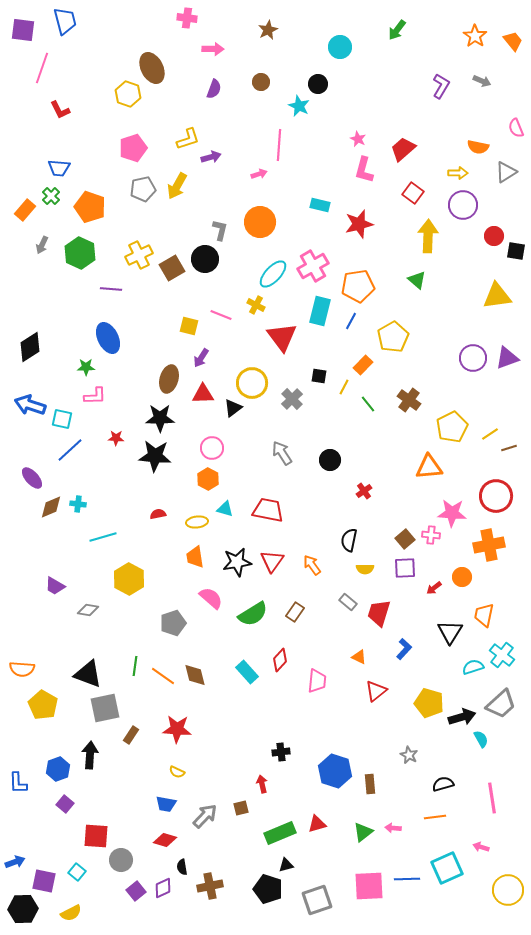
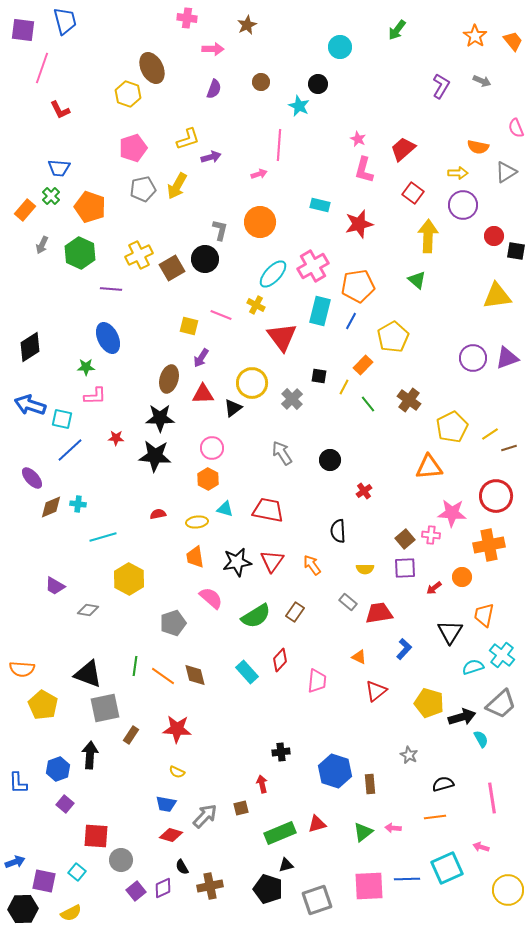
brown star at (268, 30): moved 21 px left, 5 px up
black semicircle at (349, 540): moved 11 px left, 9 px up; rotated 15 degrees counterclockwise
red trapezoid at (379, 613): rotated 64 degrees clockwise
green semicircle at (253, 614): moved 3 px right, 2 px down
red diamond at (165, 840): moved 6 px right, 5 px up
black semicircle at (182, 867): rotated 21 degrees counterclockwise
